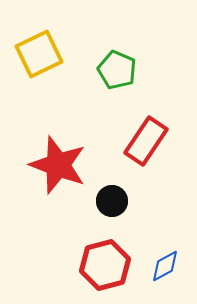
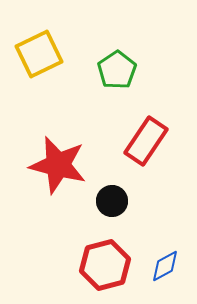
green pentagon: rotated 15 degrees clockwise
red star: rotated 6 degrees counterclockwise
